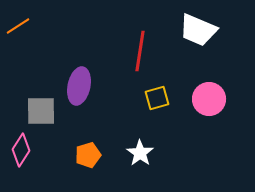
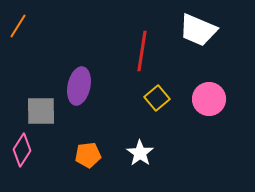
orange line: rotated 25 degrees counterclockwise
red line: moved 2 px right
yellow square: rotated 25 degrees counterclockwise
pink diamond: moved 1 px right
orange pentagon: rotated 10 degrees clockwise
